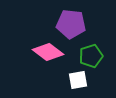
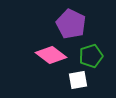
purple pentagon: rotated 20 degrees clockwise
pink diamond: moved 3 px right, 3 px down
